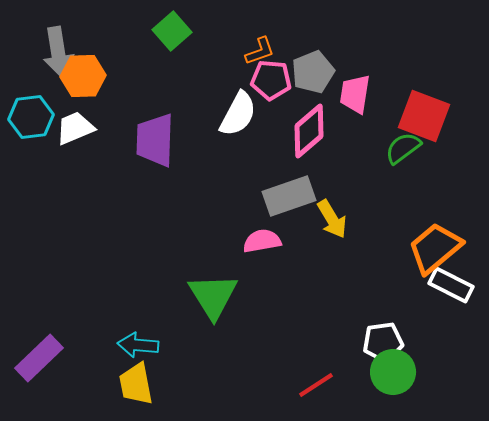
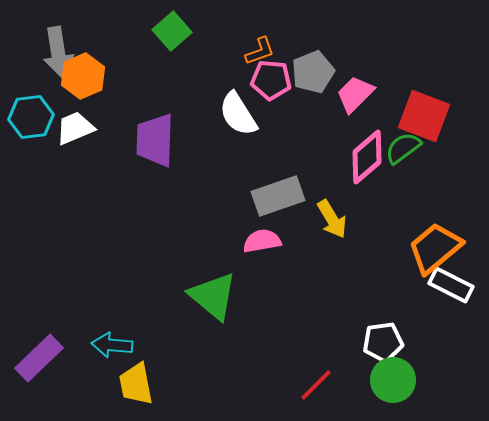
orange hexagon: rotated 21 degrees counterclockwise
pink trapezoid: rotated 36 degrees clockwise
white semicircle: rotated 120 degrees clockwise
pink diamond: moved 58 px right, 26 px down
gray rectangle: moved 11 px left
green triangle: rotated 18 degrees counterclockwise
cyan arrow: moved 26 px left
green circle: moved 8 px down
red line: rotated 12 degrees counterclockwise
